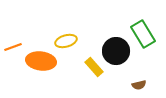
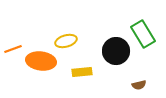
orange line: moved 2 px down
yellow rectangle: moved 12 px left, 5 px down; rotated 54 degrees counterclockwise
